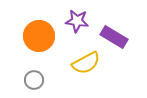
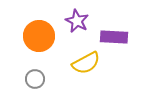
purple star: rotated 20 degrees clockwise
purple rectangle: rotated 28 degrees counterclockwise
gray circle: moved 1 px right, 1 px up
